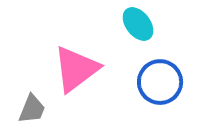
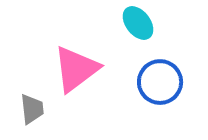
cyan ellipse: moved 1 px up
gray trapezoid: rotated 28 degrees counterclockwise
